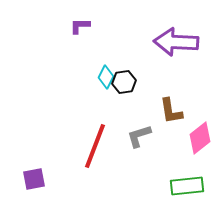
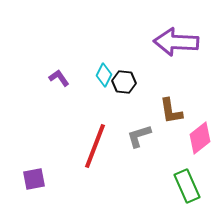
purple L-shape: moved 21 px left, 52 px down; rotated 55 degrees clockwise
cyan diamond: moved 2 px left, 2 px up
black hexagon: rotated 15 degrees clockwise
green rectangle: rotated 72 degrees clockwise
